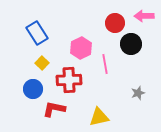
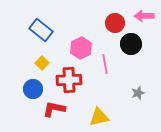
blue rectangle: moved 4 px right, 3 px up; rotated 20 degrees counterclockwise
